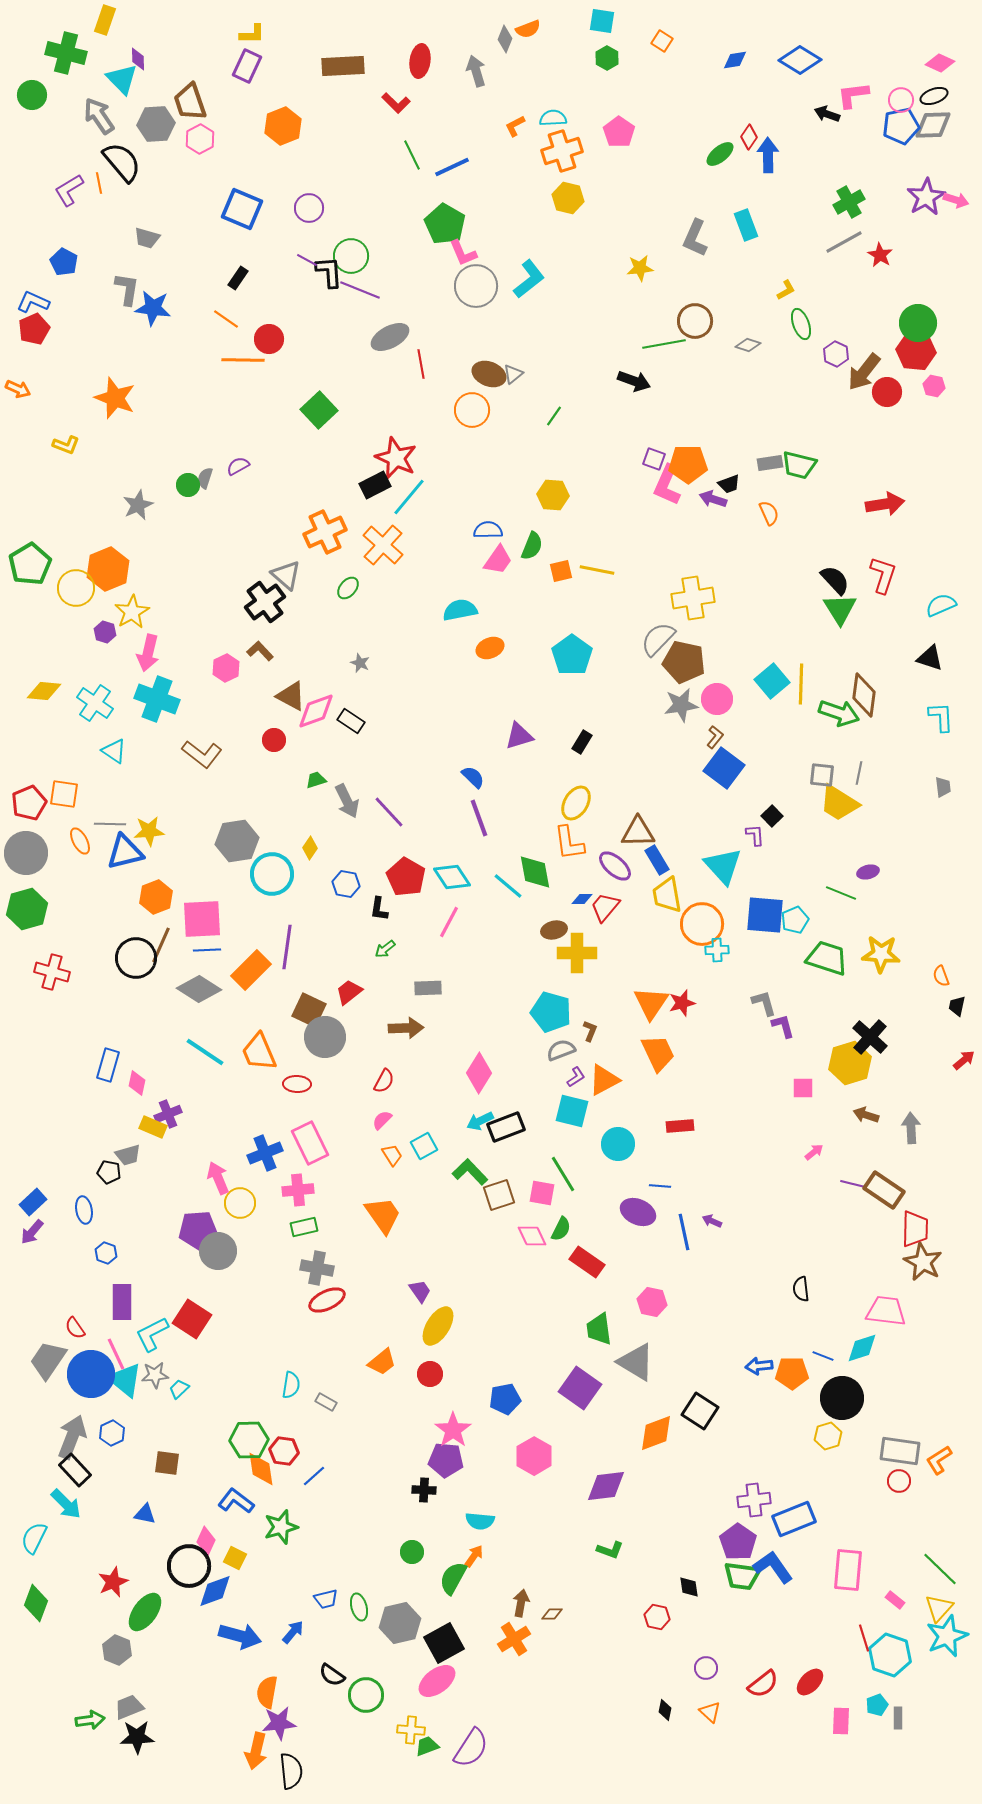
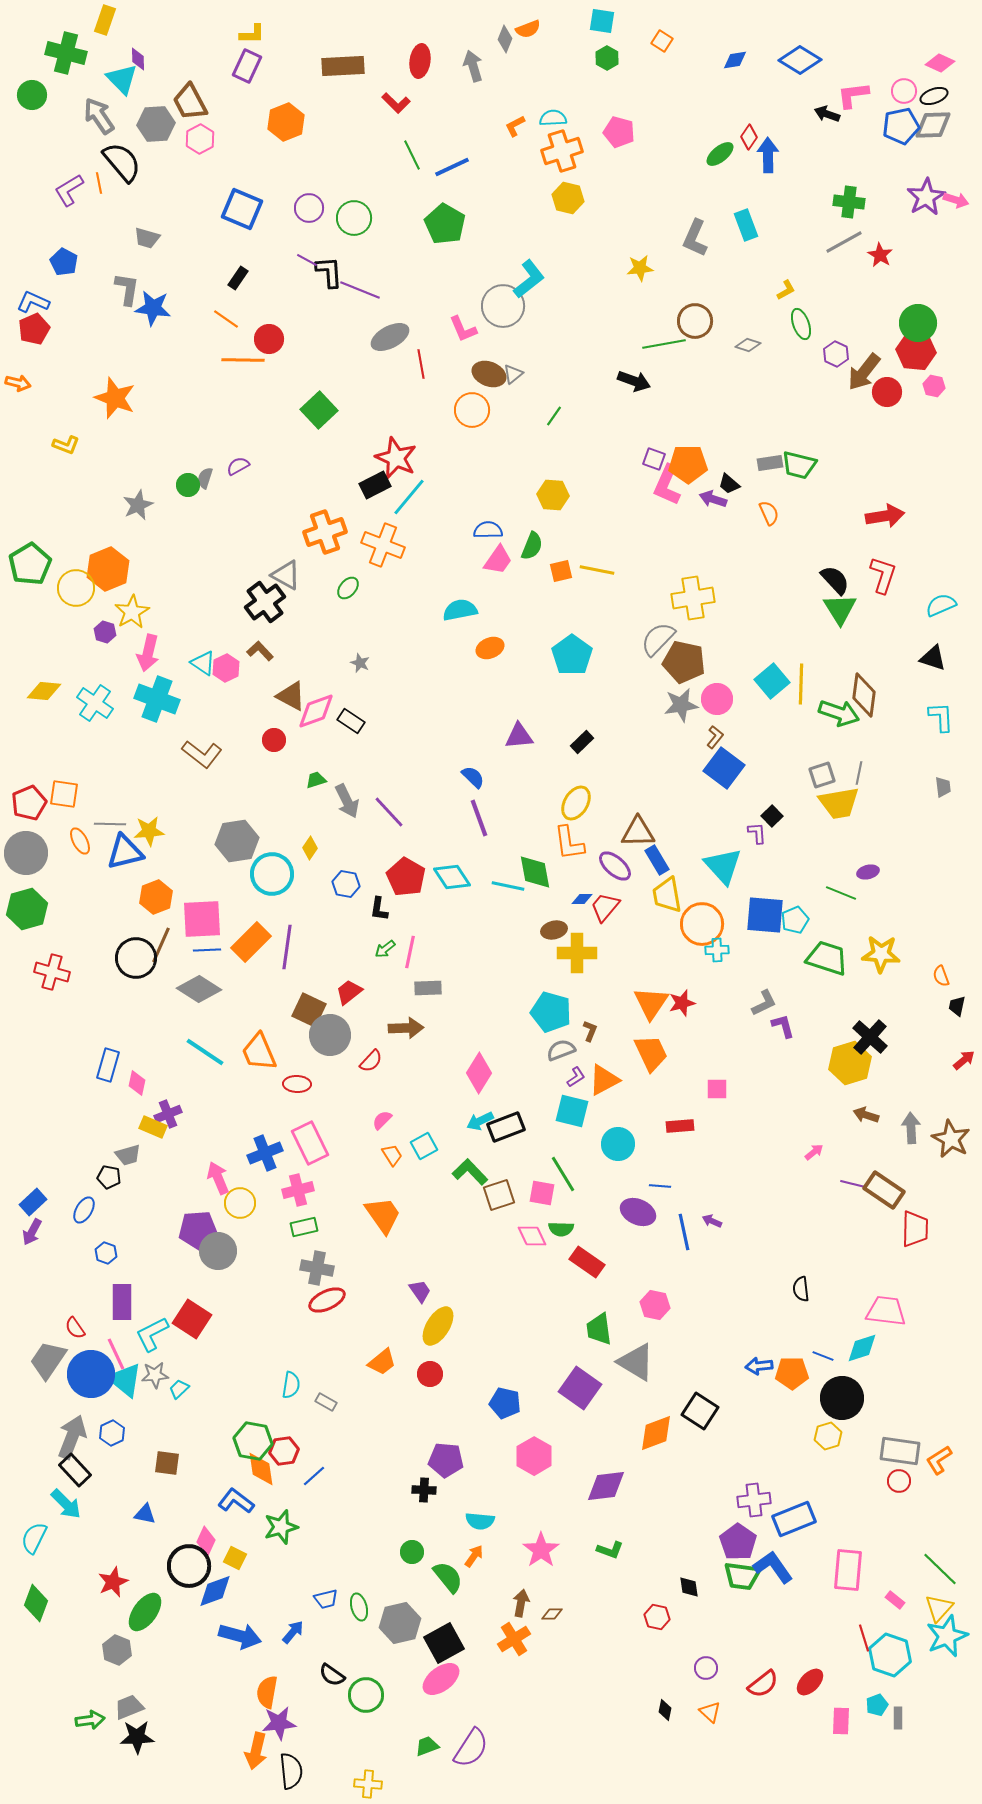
gray arrow at (476, 71): moved 3 px left, 5 px up
pink circle at (901, 100): moved 3 px right, 9 px up
brown trapezoid at (190, 102): rotated 9 degrees counterclockwise
orange hexagon at (283, 126): moved 3 px right, 4 px up
pink pentagon at (619, 132): rotated 20 degrees counterclockwise
green cross at (849, 202): rotated 36 degrees clockwise
pink L-shape at (463, 253): moved 76 px down
green circle at (351, 256): moved 3 px right, 38 px up
gray circle at (476, 286): moved 27 px right, 20 px down
orange arrow at (18, 389): moved 6 px up; rotated 10 degrees counterclockwise
black trapezoid at (729, 484): rotated 60 degrees clockwise
red arrow at (885, 504): moved 12 px down
orange cross at (325, 532): rotated 6 degrees clockwise
orange cross at (383, 545): rotated 21 degrees counterclockwise
gray triangle at (286, 575): rotated 12 degrees counterclockwise
black triangle at (930, 658): moved 3 px right
purple triangle at (519, 736): rotated 12 degrees clockwise
black rectangle at (582, 742): rotated 15 degrees clockwise
cyan triangle at (114, 751): moved 89 px right, 88 px up
gray square at (822, 775): rotated 24 degrees counterclockwise
yellow trapezoid at (839, 803): rotated 42 degrees counterclockwise
purple L-shape at (755, 835): moved 2 px right, 2 px up
cyan line at (508, 886): rotated 28 degrees counterclockwise
pink line at (449, 922): moved 39 px left, 30 px down; rotated 16 degrees counterclockwise
orange rectangle at (251, 970): moved 28 px up
gray L-shape at (764, 1003): rotated 80 degrees clockwise
gray circle at (325, 1037): moved 5 px right, 2 px up
orange trapezoid at (658, 1053): moved 7 px left
red semicircle at (384, 1081): moved 13 px left, 20 px up; rotated 15 degrees clockwise
pink square at (803, 1088): moved 86 px left, 1 px down
black pentagon at (109, 1172): moved 5 px down
pink cross at (298, 1190): rotated 8 degrees counterclockwise
blue ellipse at (84, 1210): rotated 40 degrees clockwise
green semicircle at (561, 1229): rotated 65 degrees clockwise
purple arrow at (32, 1232): rotated 12 degrees counterclockwise
brown star at (923, 1262): moved 28 px right, 123 px up
pink hexagon at (652, 1302): moved 3 px right, 3 px down
blue pentagon at (505, 1399): moved 4 px down; rotated 24 degrees clockwise
pink star at (453, 1430): moved 88 px right, 120 px down
green hexagon at (249, 1440): moved 4 px right, 1 px down; rotated 12 degrees clockwise
red hexagon at (284, 1451): rotated 16 degrees counterclockwise
green semicircle at (453, 1578): moved 5 px left, 1 px up; rotated 112 degrees clockwise
pink ellipse at (437, 1681): moved 4 px right, 2 px up
yellow cross at (411, 1730): moved 43 px left, 54 px down
